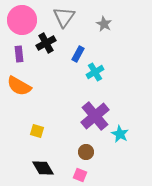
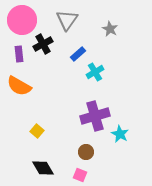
gray triangle: moved 3 px right, 3 px down
gray star: moved 6 px right, 5 px down
black cross: moved 3 px left, 1 px down
blue rectangle: rotated 21 degrees clockwise
purple cross: rotated 24 degrees clockwise
yellow square: rotated 24 degrees clockwise
